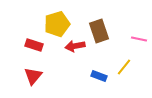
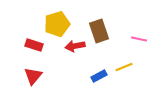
yellow line: rotated 30 degrees clockwise
blue rectangle: rotated 49 degrees counterclockwise
